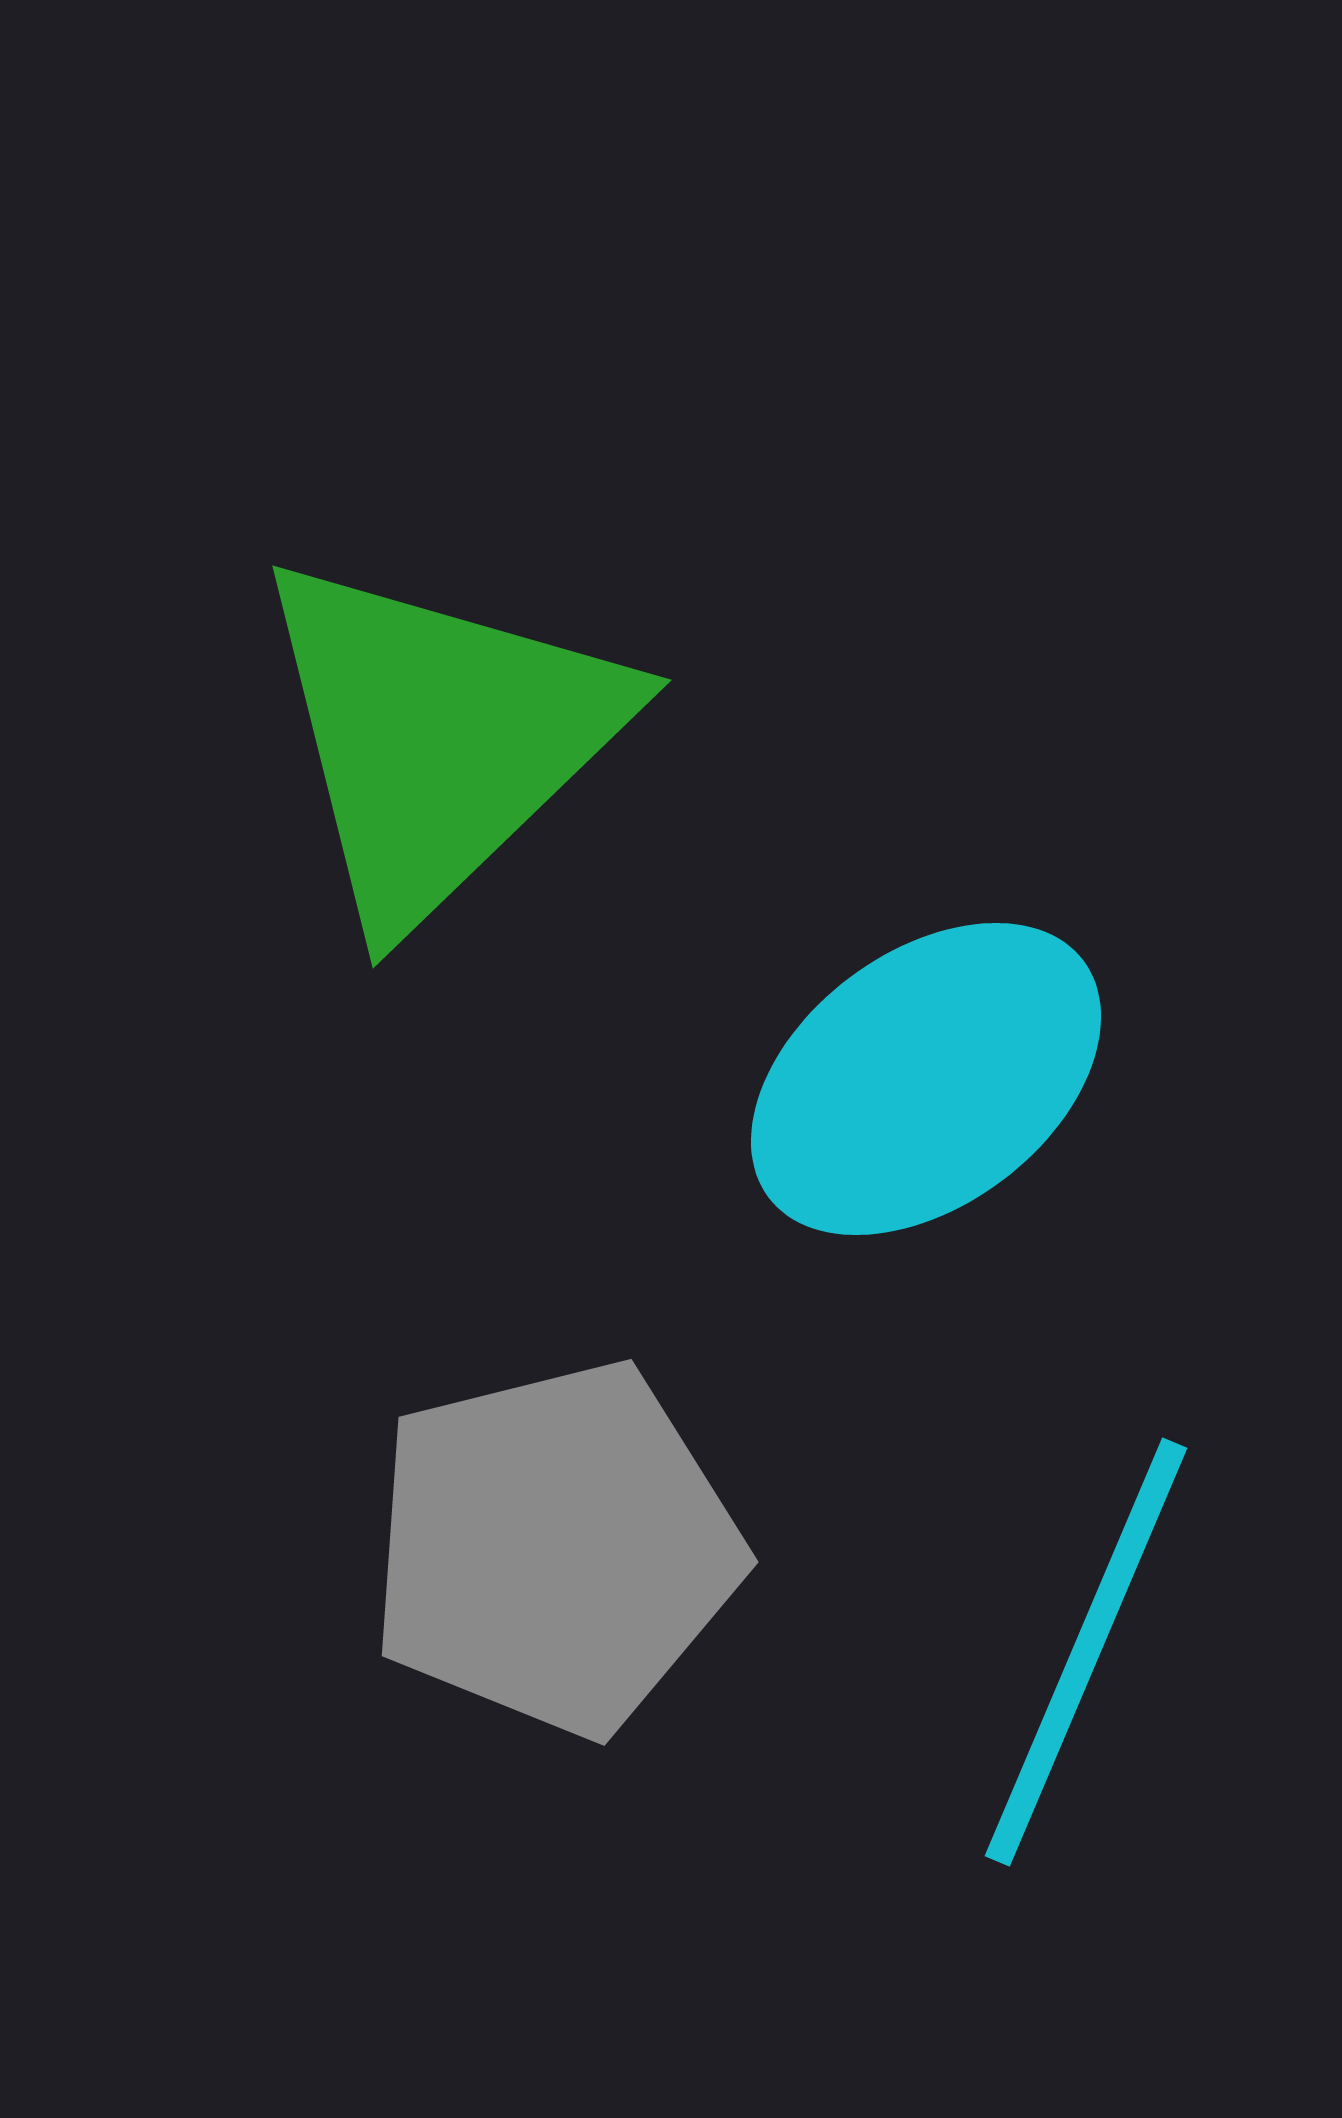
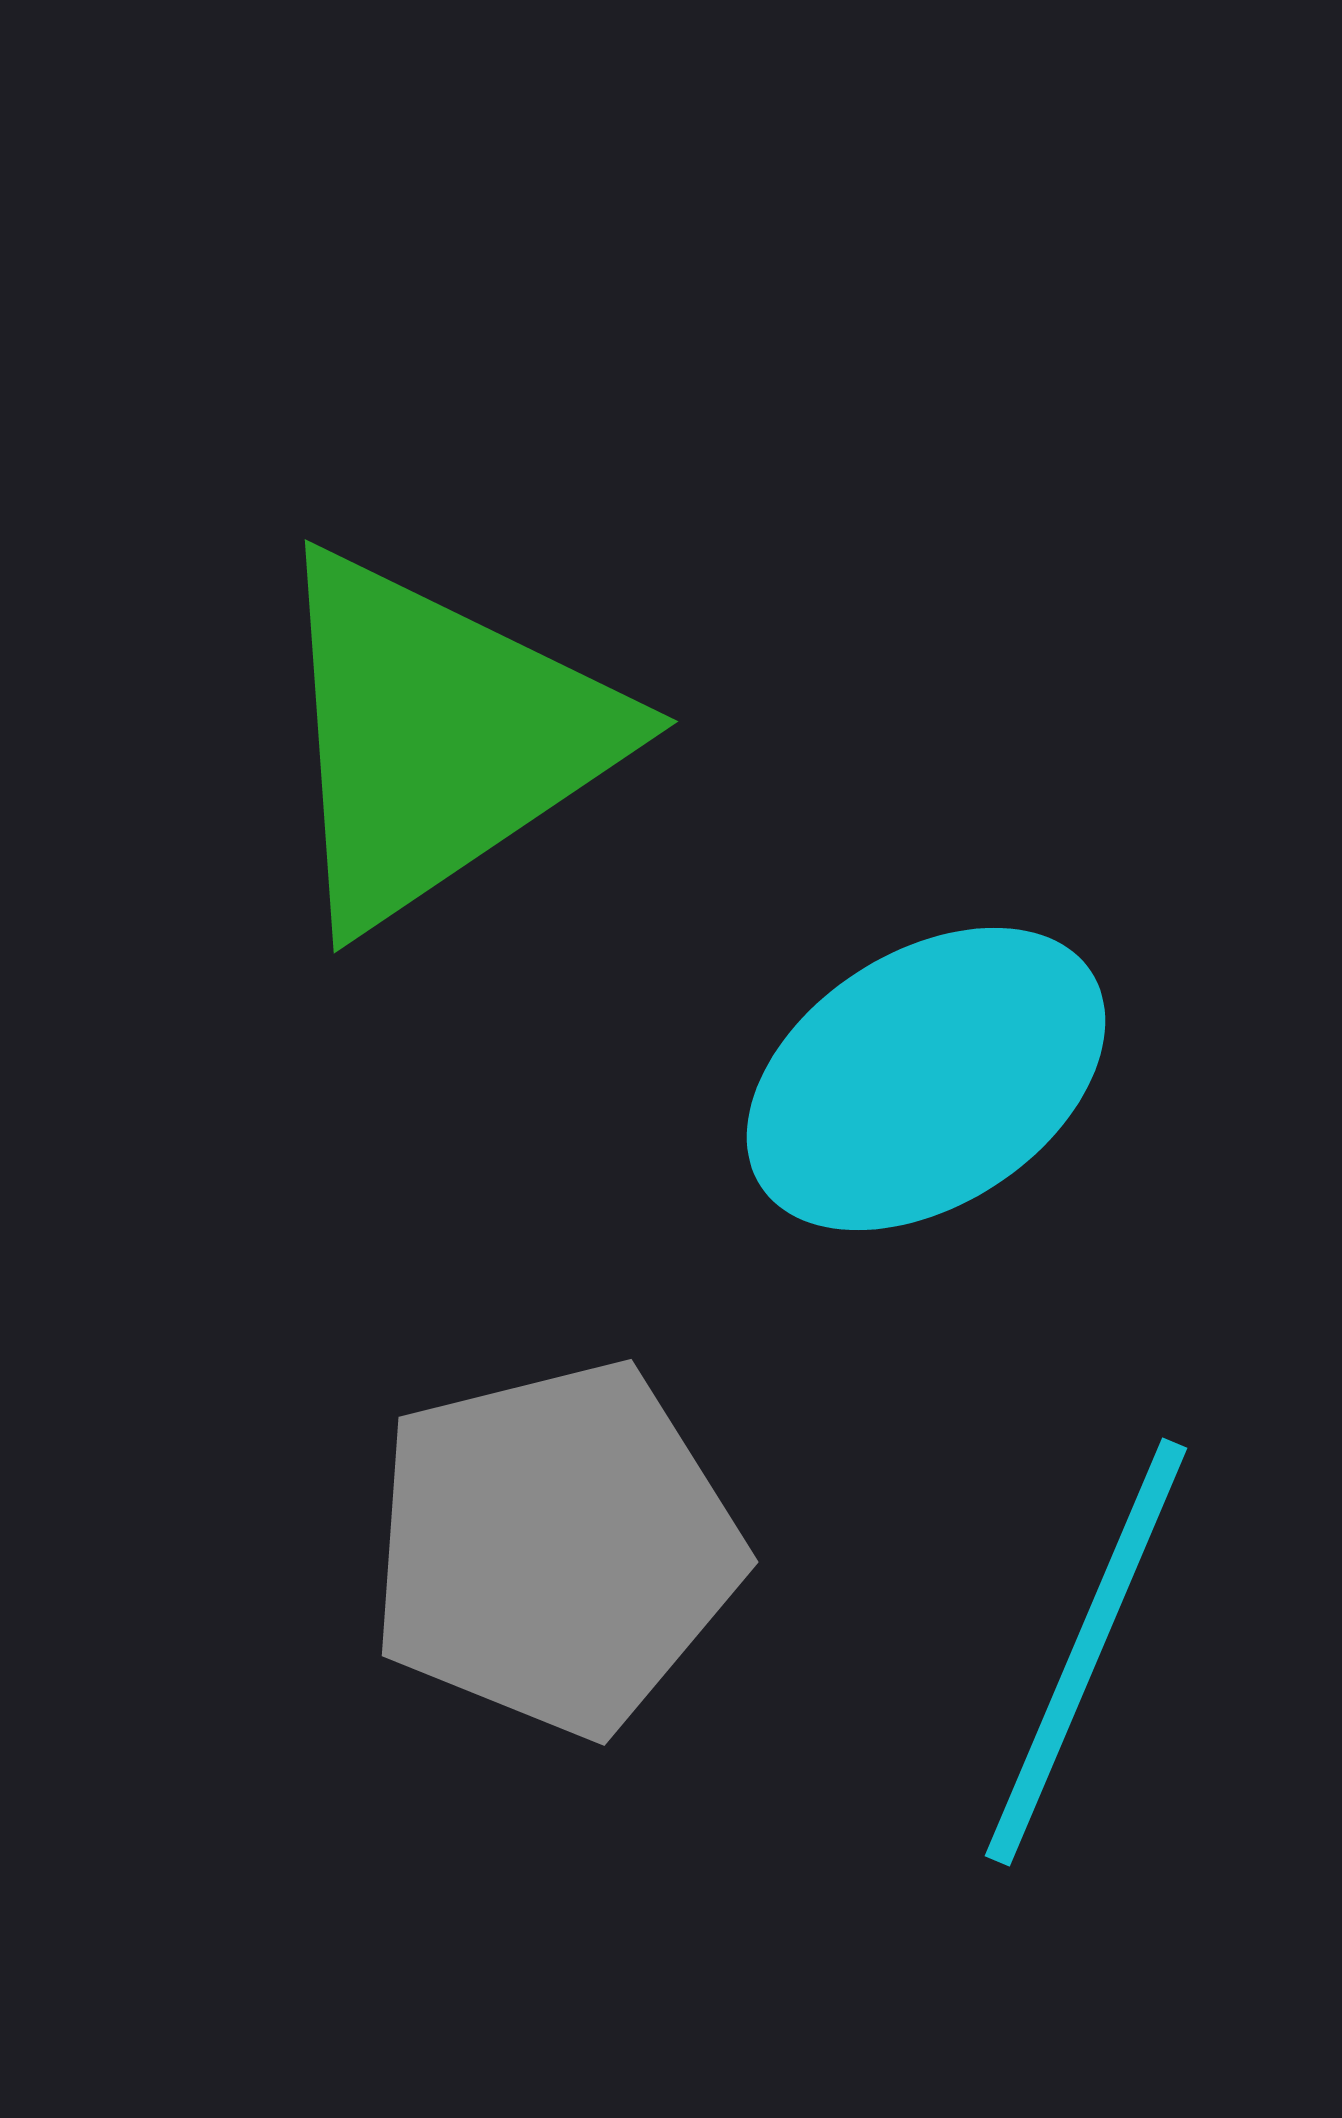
green triangle: rotated 10 degrees clockwise
cyan ellipse: rotated 4 degrees clockwise
